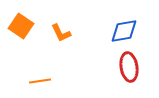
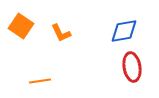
red ellipse: moved 3 px right
